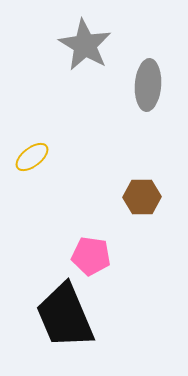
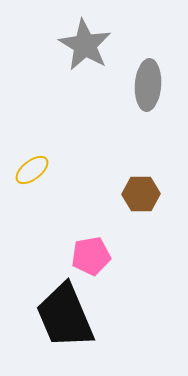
yellow ellipse: moved 13 px down
brown hexagon: moved 1 px left, 3 px up
pink pentagon: rotated 18 degrees counterclockwise
